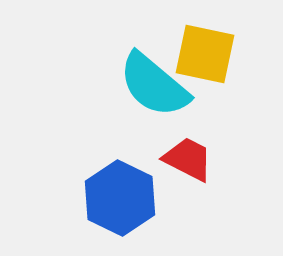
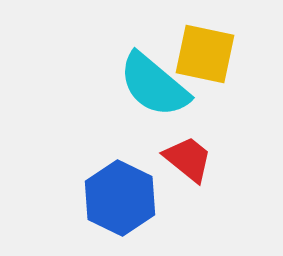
red trapezoid: rotated 12 degrees clockwise
